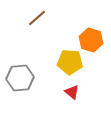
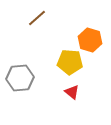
orange hexagon: moved 1 px left
